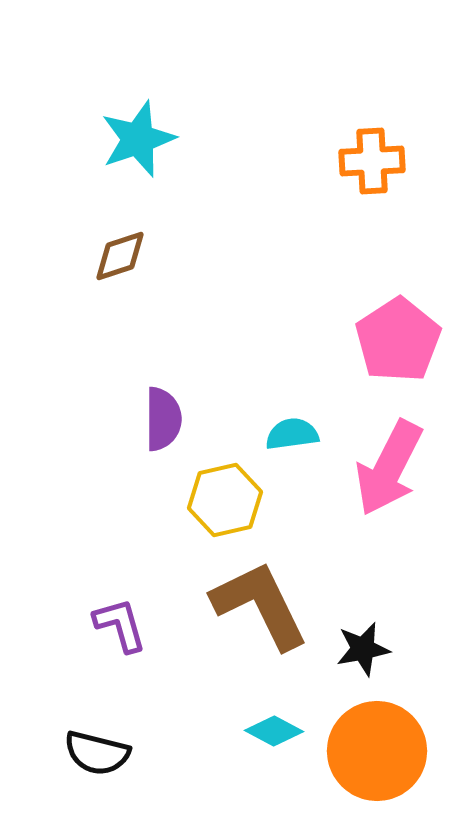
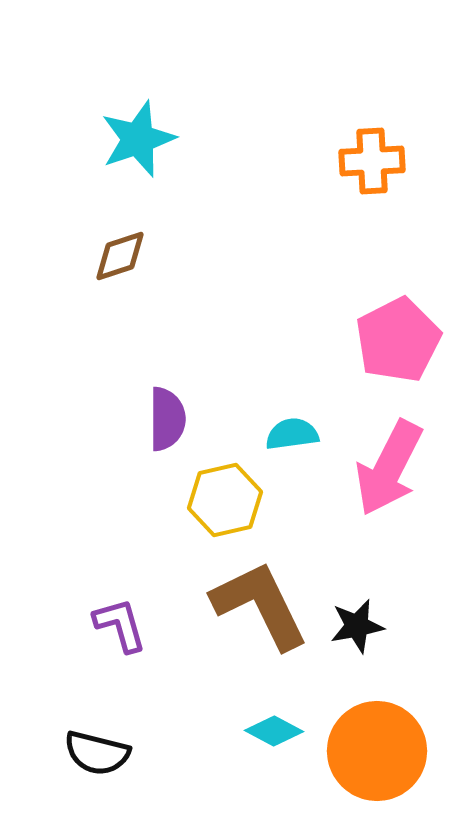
pink pentagon: rotated 6 degrees clockwise
purple semicircle: moved 4 px right
black star: moved 6 px left, 23 px up
